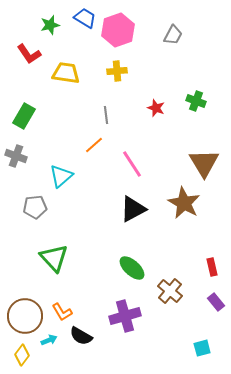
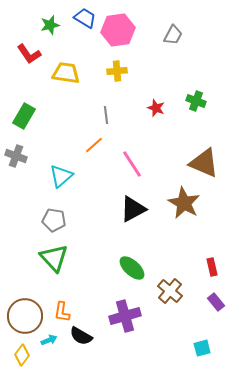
pink hexagon: rotated 12 degrees clockwise
brown triangle: rotated 36 degrees counterclockwise
gray pentagon: moved 19 px right, 13 px down; rotated 15 degrees clockwise
orange L-shape: rotated 40 degrees clockwise
